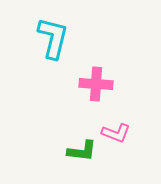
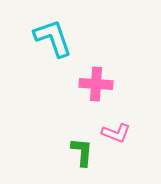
cyan L-shape: rotated 33 degrees counterclockwise
green L-shape: moved 1 px down; rotated 92 degrees counterclockwise
